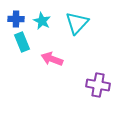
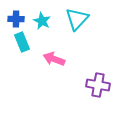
cyan triangle: moved 4 px up
pink arrow: moved 2 px right
